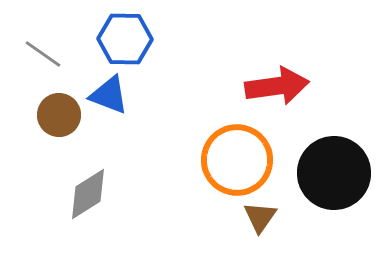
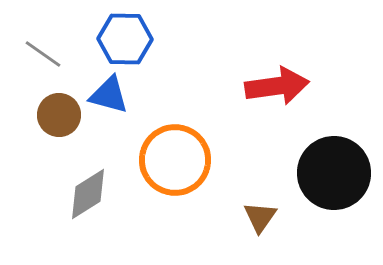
blue triangle: rotated 6 degrees counterclockwise
orange circle: moved 62 px left
